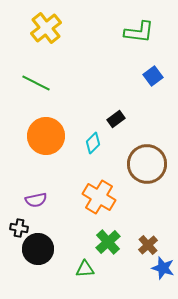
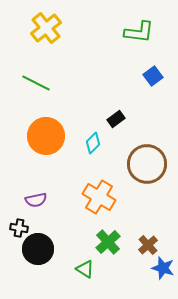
green triangle: rotated 36 degrees clockwise
